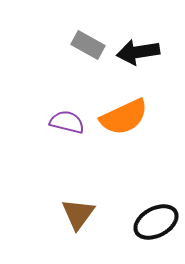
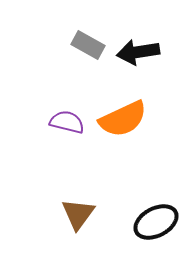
orange semicircle: moved 1 px left, 2 px down
